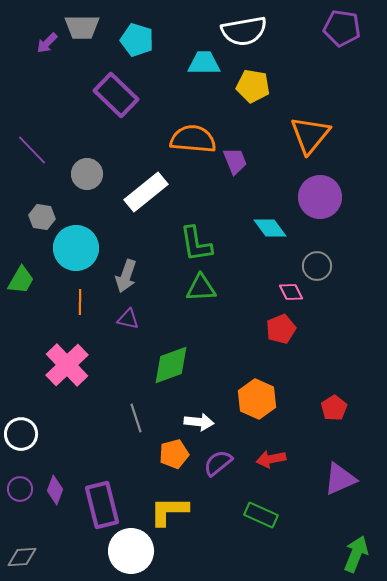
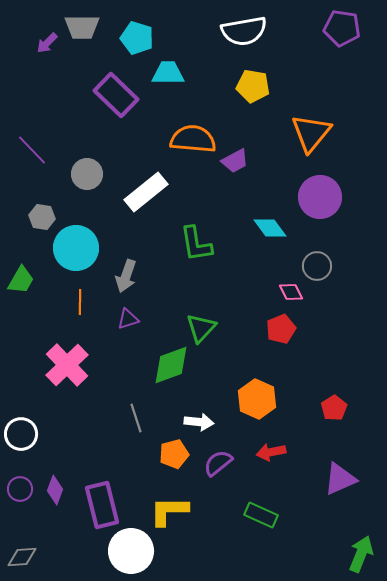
cyan pentagon at (137, 40): moved 2 px up
cyan trapezoid at (204, 63): moved 36 px left, 10 px down
orange triangle at (310, 135): moved 1 px right, 2 px up
purple trapezoid at (235, 161): rotated 84 degrees clockwise
green triangle at (201, 288): moved 40 px down; rotated 44 degrees counterclockwise
purple triangle at (128, 319): rotated 30 degrees counterclockwise
red arrow at (271, 459): moved 7 px up
green arrow at (356, 554): moved 5 px right
